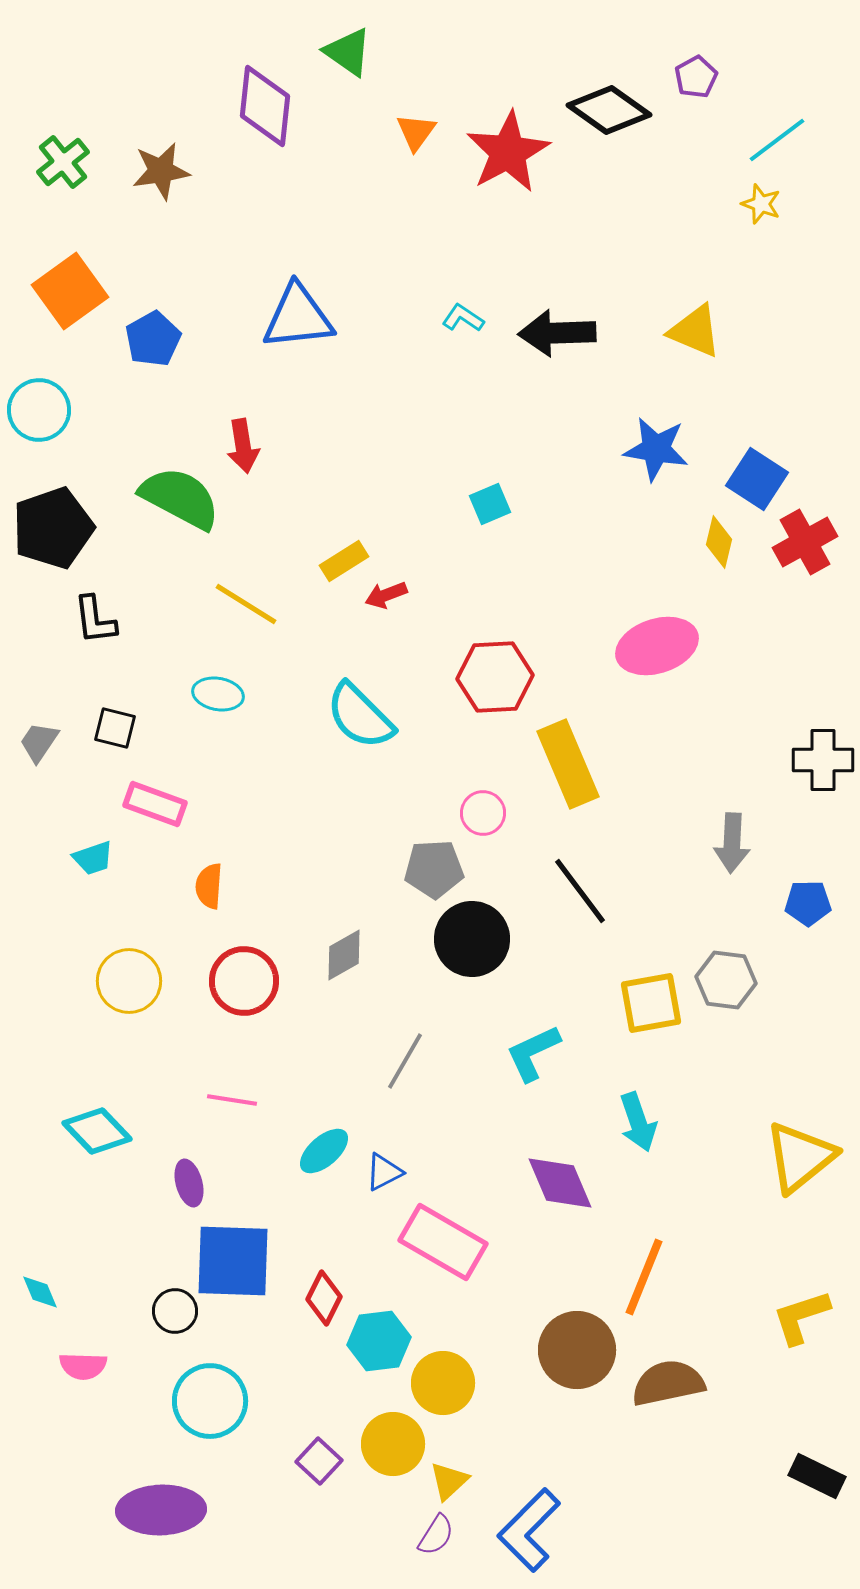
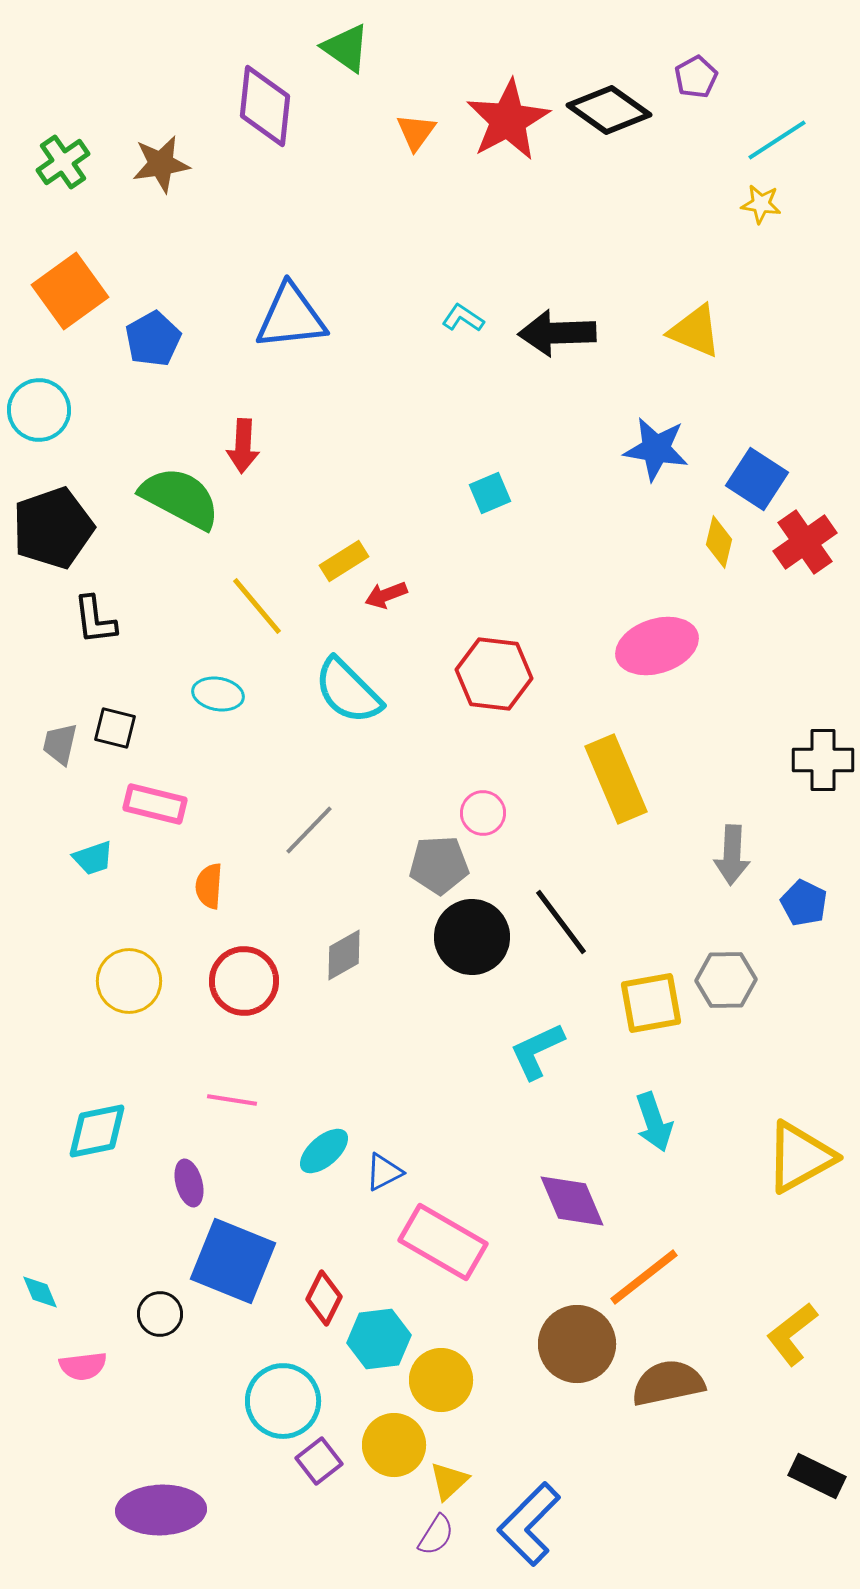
green triangle at (348, 52): moved 2 px left, 4 px up
cyan line at (777, 140): rotated 4 degrees clockwise
red star at (508, 152): moved 32 px up
green cross at (63, 162): rotated 4 degrees clockwise
brown star at (161, 171): moved 7 px up
yellow star at (761, 204): rotated 12 degrees counterclockwise
blue triangle at (298, 317): moved 7 px left
red arrow at (243, 446): rotated 12 degrees clockwise
cyan square at (490, 504): moved 11 px up
red cross at (805, 542): rotated 6 degrees counterclockwise
yellow line at (246, 604): moved 11 px right, 2 px down; rotated 18 degrees clockwise
red hexagon at (495, 677): moved 1 px left, 3 px up; rotated 10 degrees clockwise
cyan semicircle at (360, 716): moved 12 px left, 25 px up
gray trapezoid at (39, 742): moved 21 px right, 2 px down; rotated 21 degrees counterclockwise
yellow rectangle at (568, 764): moved 48 px right, 15 px down
pink rectangle at (155, 804): rotated 6 degrees counterclockwise
gray arrow at (732, 843): moved 12 px down
gray pentagon at (434, 869): moved 5 px right, 4 px up
black line at (580, 891): moved 19 px left, 31 px down
blue pentagon at (808, 903): moved 4 px left; rotated 27 degrees clockwise
black circle at (472, 939): moved 2 px up
gray hexagon at (726, 980): rotated 8 degrees counterclockwise
cyan L-shape at (533, 1053): moved 4 px right, 2 px up
gray line at (405, 1061): moved 96 px left, 231 px up; rotated 14 degrees clockwise
cyan arrow at (638, 1122): moved 16 px right
cyan diamond at (97, 1131): rotated 58 degrees counterclockwise
yellow triangle at (800, 1157): rotated 10 degrees clockwise
purple diamond at (560, 1183): moved 12 px right, 18 px down
blue square at (233, 1261): rotated 20 degrees clockwise
orange line at (644, 1277): rotated 30 degrees clockwise
black circle at (175, 1311): moved 15 px left, 3 px down
yellow L-shape at (801, 1317): moved 9 px left, 17 px down; rotated 20 degrees counterclockwise
cyan hexagon at (379, 1341): moved 2 px up
brown circle at (577, 1350): moved 6 px up
pink semicircle at (83, 1366): rotated 9 degrees counterclockwise
yellow circle at (443, 1383): moved 2 px left, 3 px up
cyan circle at (210, 1401): moved 73 px right
yellow circle at (393, 1444): moved 1 px right, 1 px down
purple square at (319, 1461): rotated 9 degrees clockwise
blue L-shape at (529, 1530): moved 6 px up
